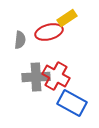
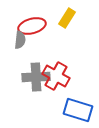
yellow rectangle: rotated 24 degrees counterclockwise
red ellipse: moved 17 px left, 6 px up
blue rectangle: moved 6 px right, 7 px down; rotated 12 degrees counterclockwise
